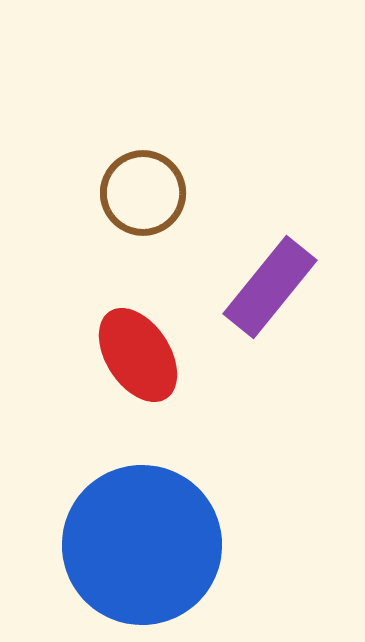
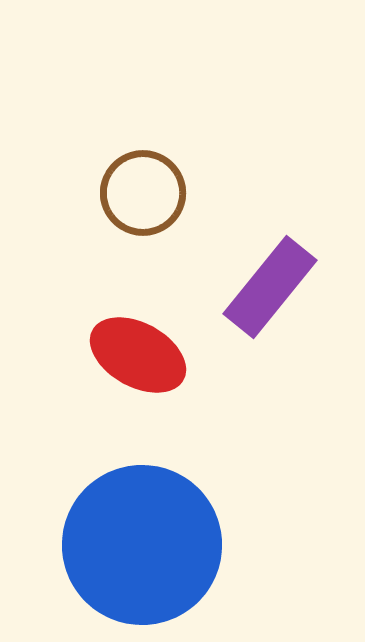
red ellipse: rotated 28 degrees counterclockwise
